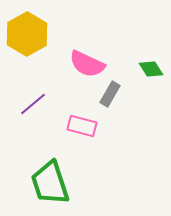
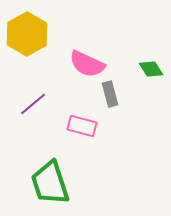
gray rectangle: rotated 45 degrees counterclockwise
